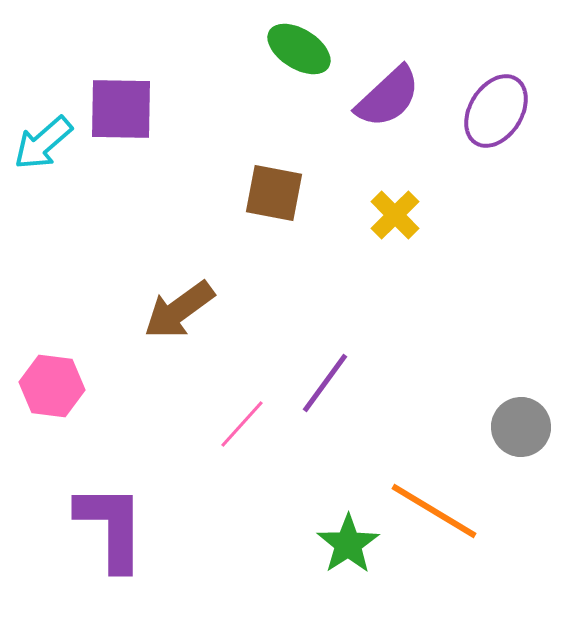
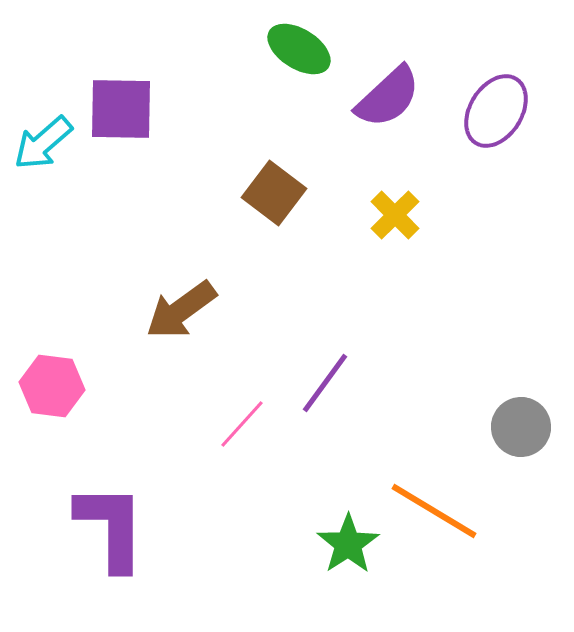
brown square: rotated 26 degrees clockwise
brown arrow: moved 2 px right
